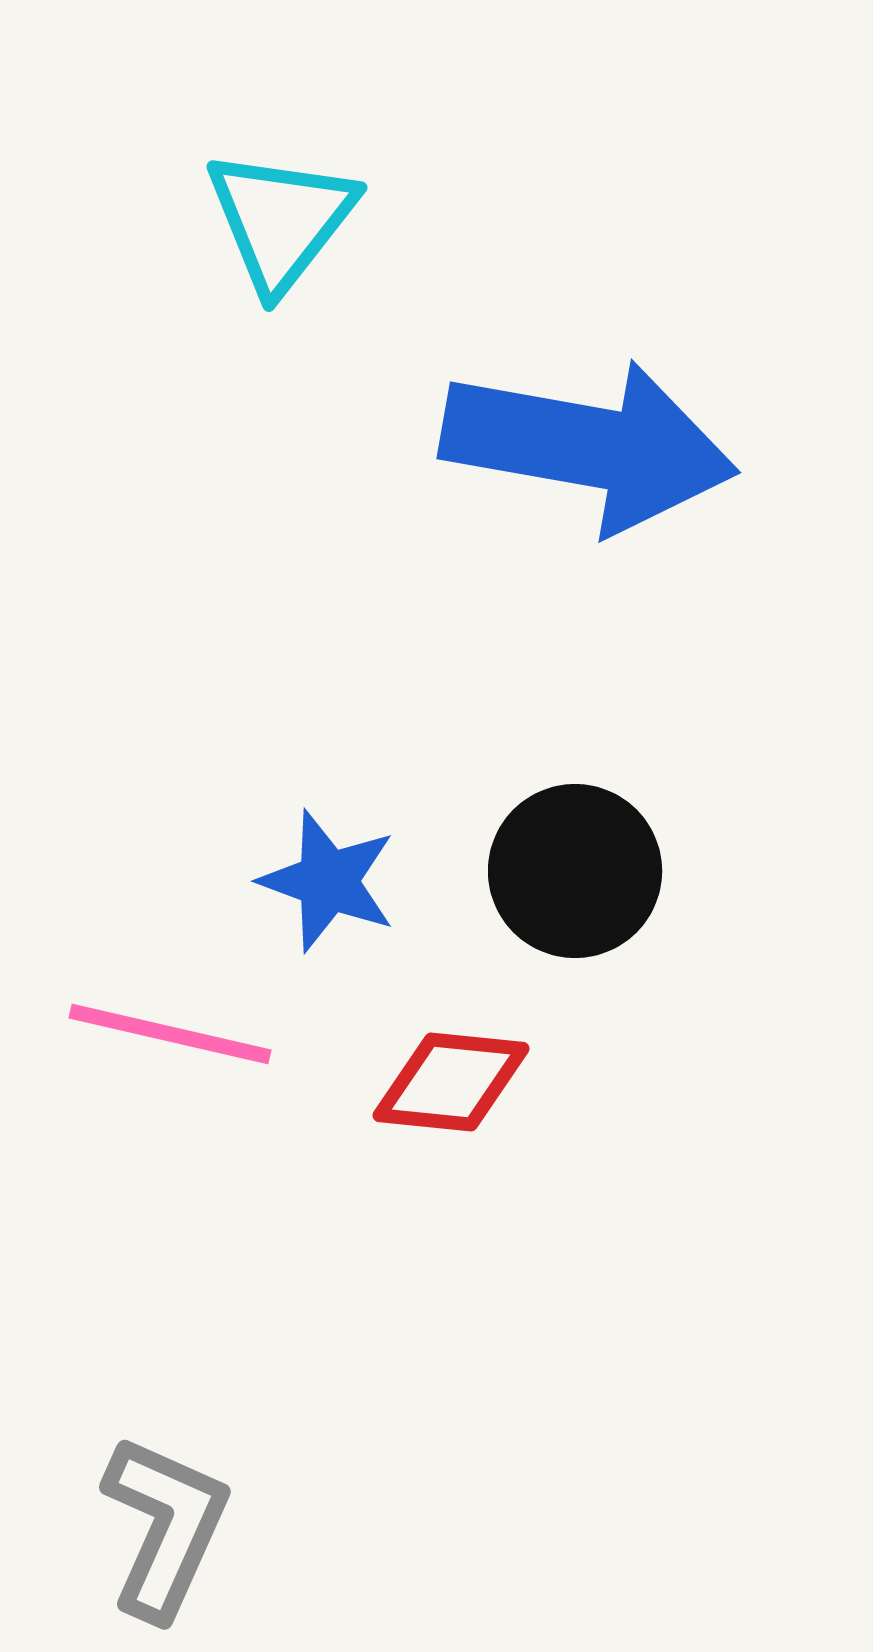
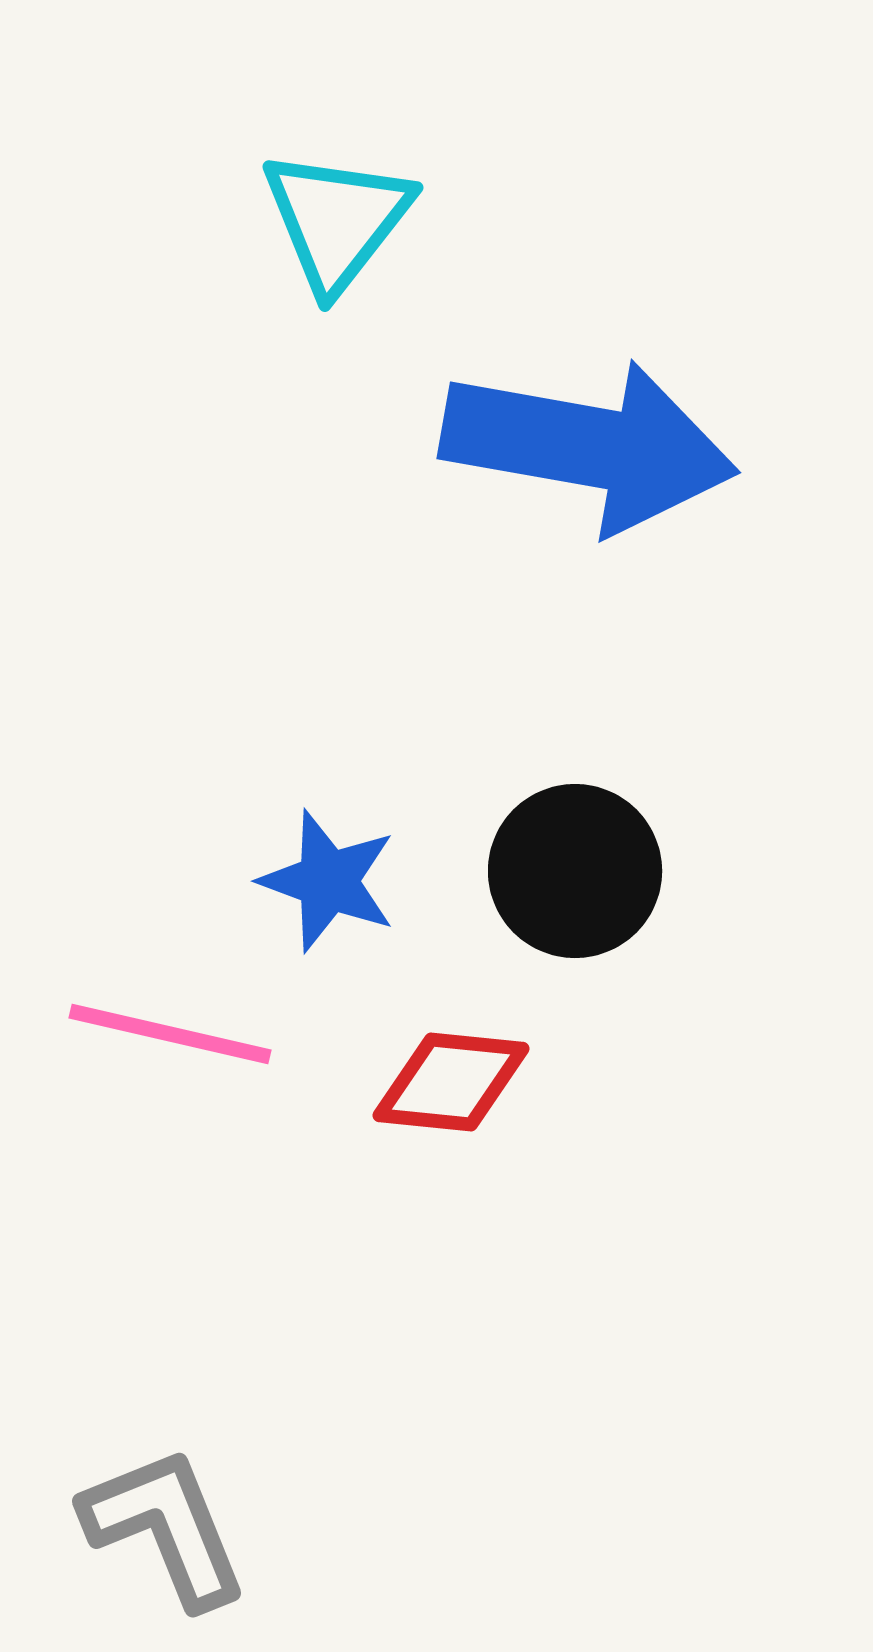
cyan triangle: moved 56 px right
gray L-shape: rotated 46 degrees counterclockwise
